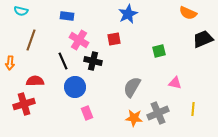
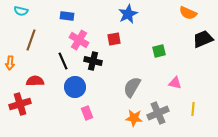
red cross: moved 4 px left
